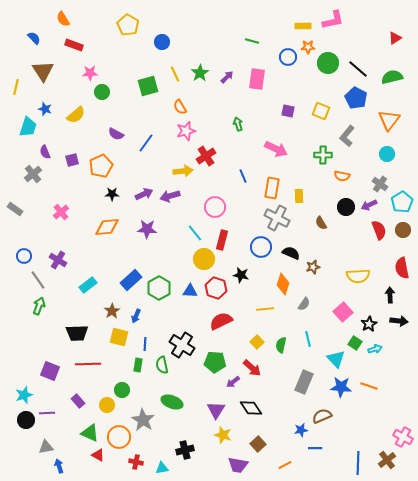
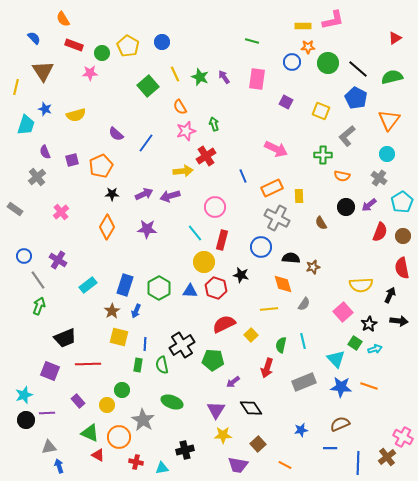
yellow pentagon at (128, 25): moved 21 px down
blue circle at (288, 57): moved 4 px right, 5 px down
green star at (200, 73): moved 4 px down; rotated 18 degrees counterclockwise
purple arrow at (227, 77): moved 3 px left; rotated 80 degrees counterclockwise
green square at (148, 86): rotated 25 degrees counterclockwise
green circle at (102, 92): moved 39 px up
purple square at (288, 111): moved 2 px left, 9 px up; rotated 16 degrees clockwise
yellow semicircle at (76, 115): rotated 24 degrees clockwise
green arrow at (238, 124): moved 24 px left
cyan trapezoid at (28, 127): moved 2 px left, 2 px up
purple semicircle at (116, 134): rotated 14 degrees clockwise
gray L-shape at (347, 136): rotated 10 degrees clockwise
gray cross at (33, 174): moved 4 px right, 3 px down
gray cross at (380, 184): moved 1 px left, 6 px up
orange rectangle at (272, 188): rotated 55 degrees clockwise
purple arrow at (369, 205): rotated 14 degrees counterclockwise
orange diamond at (107, 227): rotated 55 degrees counterclockwise
red semicircle at (379, 230): moved 1 px right, 2 px down; rotated 42 degrees clockwise
brown circle at (403, 230): moved 6 px down
black semicircle at (291, 253): moved 5 px down; rotated 18 degrees counterclockwise
yellow circle at (204, 259): moved 3 px down
yellow semicircle at (358, 276): moved 3 px right, 9 px down
blue rectangle at (131, 280): moved 6 px left, 5 px down; rotated 30 degrees counterclockwise
orange diamond at (283, 284): rotated 35 degrees counterclockwise
black arrow at (390, 295): rotated 28 degrees clockwise
yellow line at (265, 309): moved 4 px right
blue arrow at (136, 316): moved 5 px up
red semicircle at (221, 321): moved 3 px right, 3 px down
black trapezoid at (77, 333): moved 12 px left, 5 px down; rotated 20 degrees counterclockwise
cyan line at (308, 339): moved 5 px left, 2 px down
yellow square at (257, 342): moved 6 px left, 7 px up
black cross at (182, 345): rotated 25 degrees clockwise
green pentagon at (215, 362): moved 2 px left, 2 px up
red arrow at (252, 368): moved 15 px right; rotated 66 degrees clockwise
gray rectangle at (304, 382): rotated 45 degrees clockwise
brown semicircle at (322, 416): moved 18 px right, 8 px down
yellow star at (223, 435): rotated 18 degrees counterclockwise
gray triangle at (46, 447): moved 3 px right
blue line at (315, 448): moved 15 px right
brown cross at (387, 460): moved 3 px up
orange line at (285, 465): rotated 56 degrees clockwise
